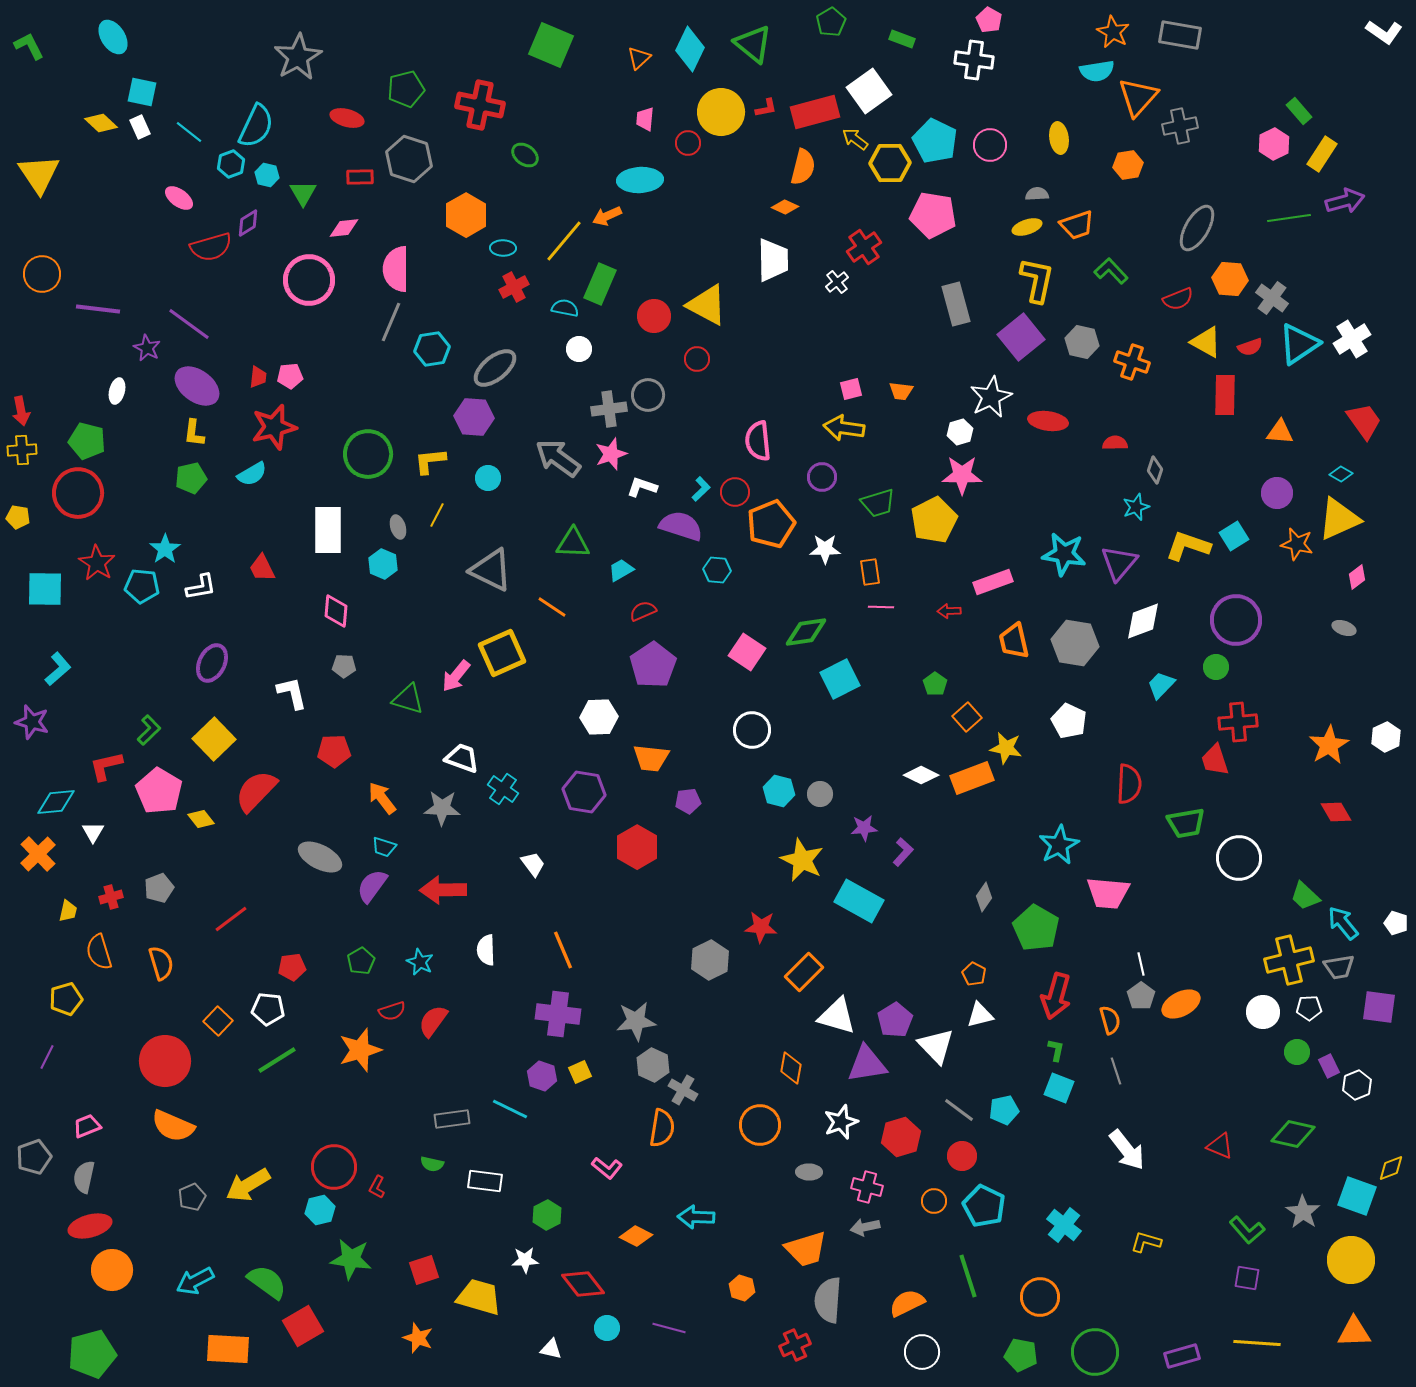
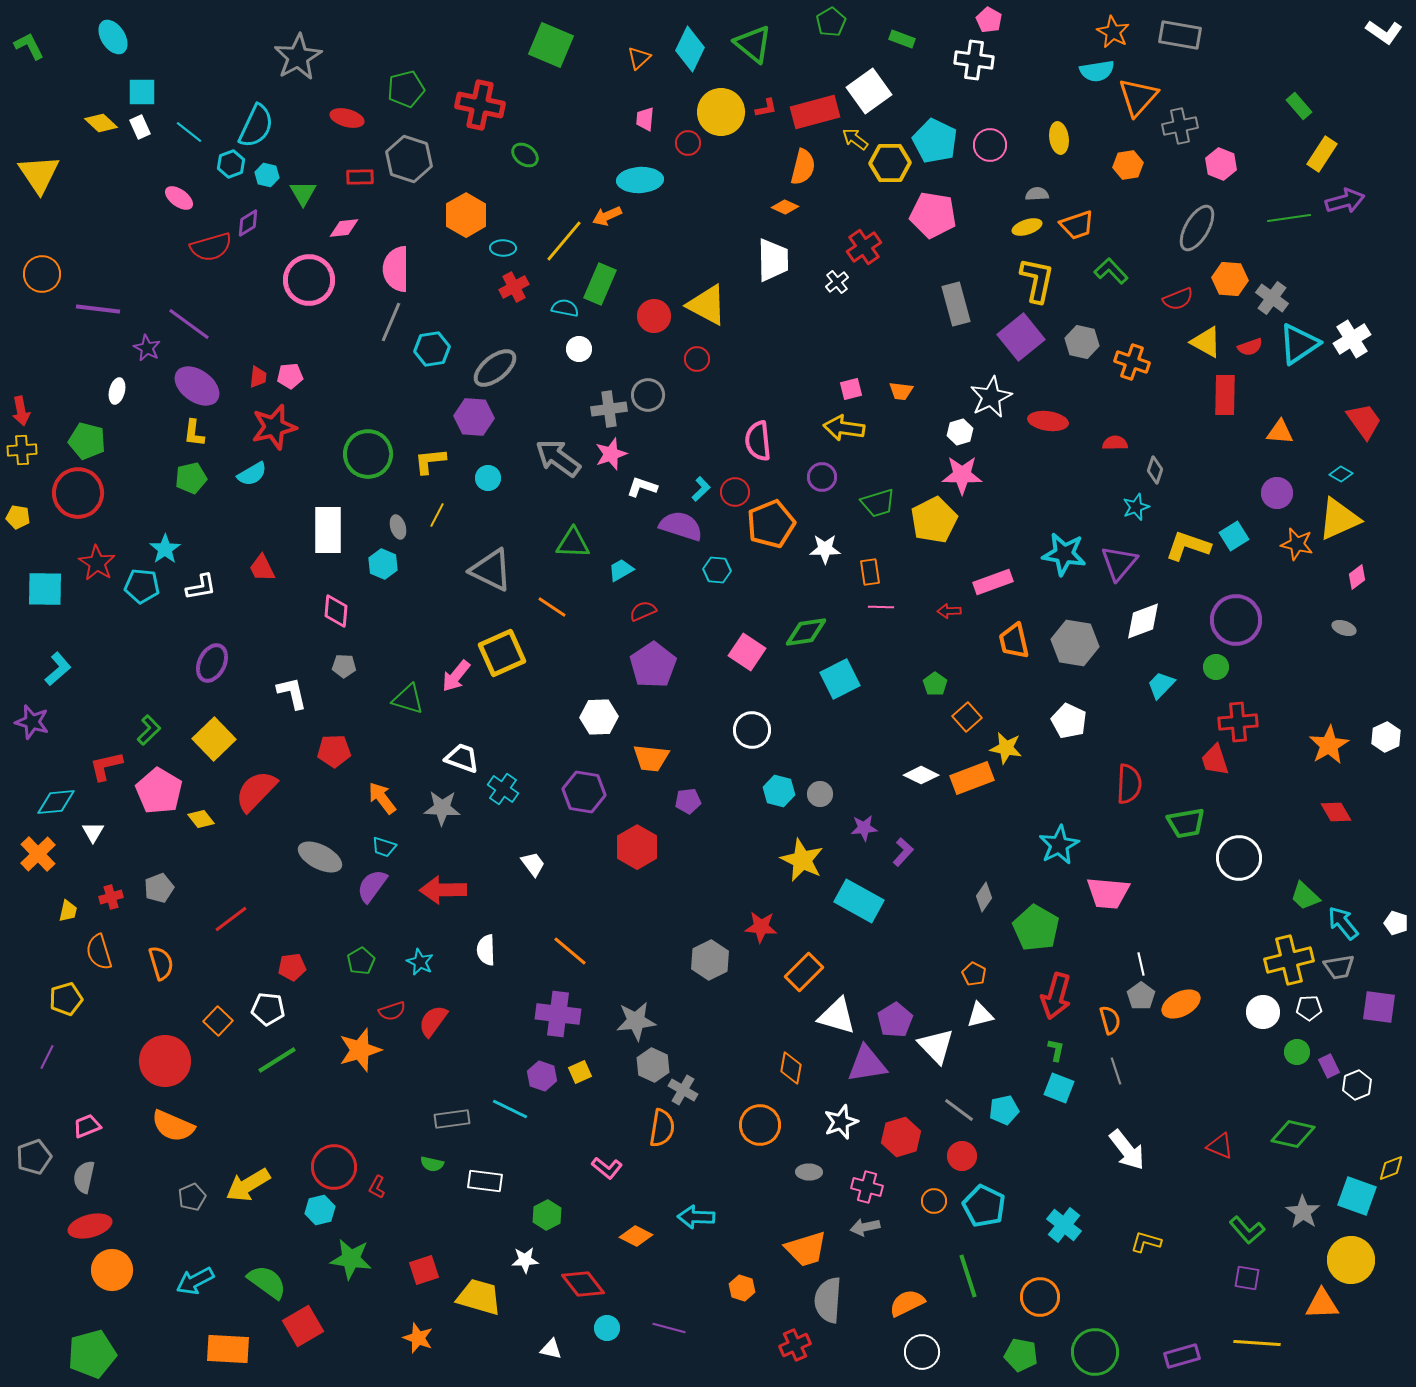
cyan square at (142, 92): rotated 12 degrees counterclockwise
green rectangle at (1299, 111): moved 5 px up
pink hexagon at (1274, 144): moved 53 px left, 20 px down; rotated 12 degrees counterclockwise
orange line at (563, 950): moved 7 px right, 1 px down; rotated 27 degrees counterclockwise
orange triangle at (1354, 1332): moved 32 px left, 28 px up
